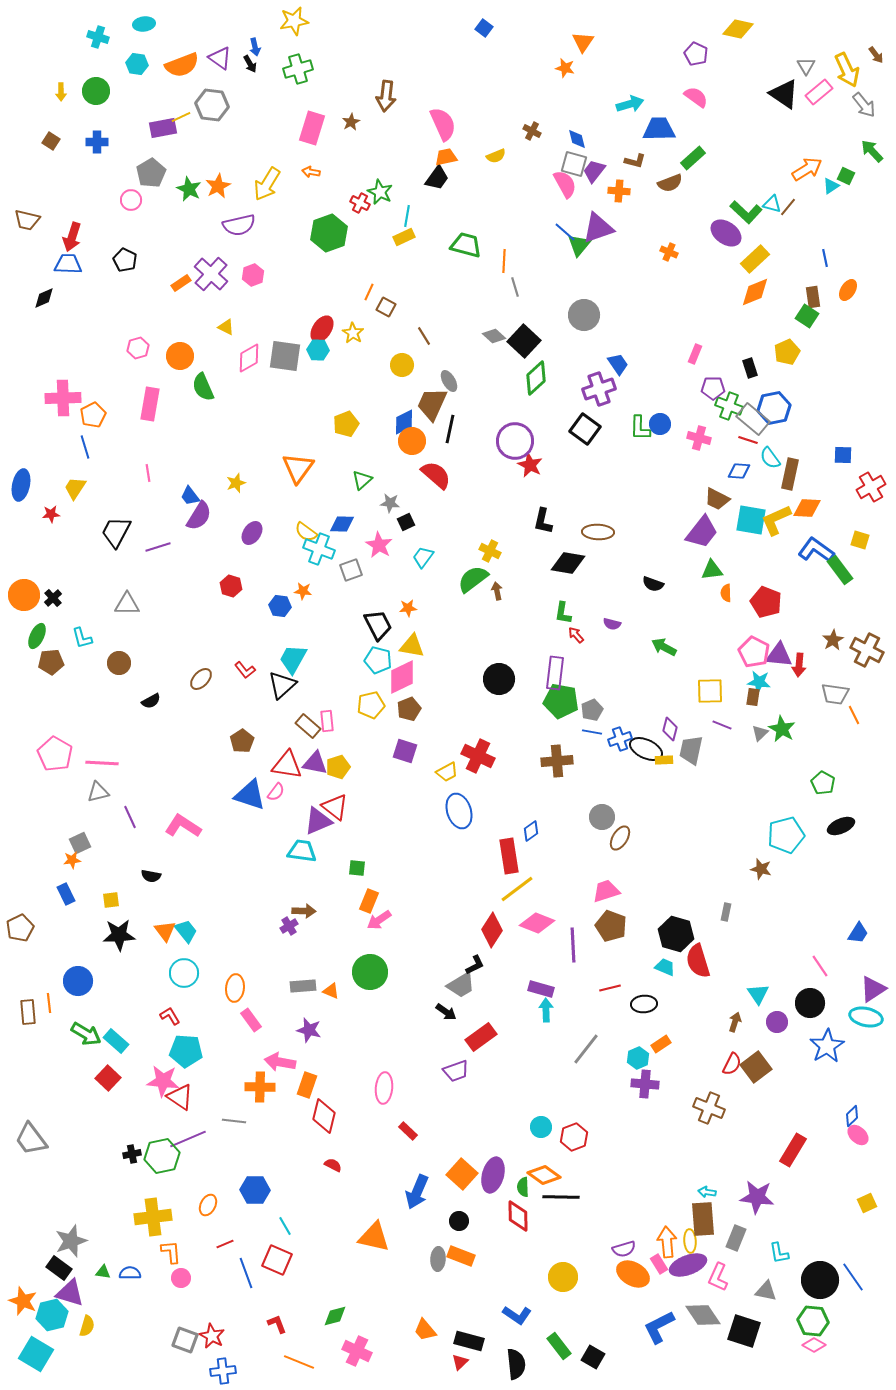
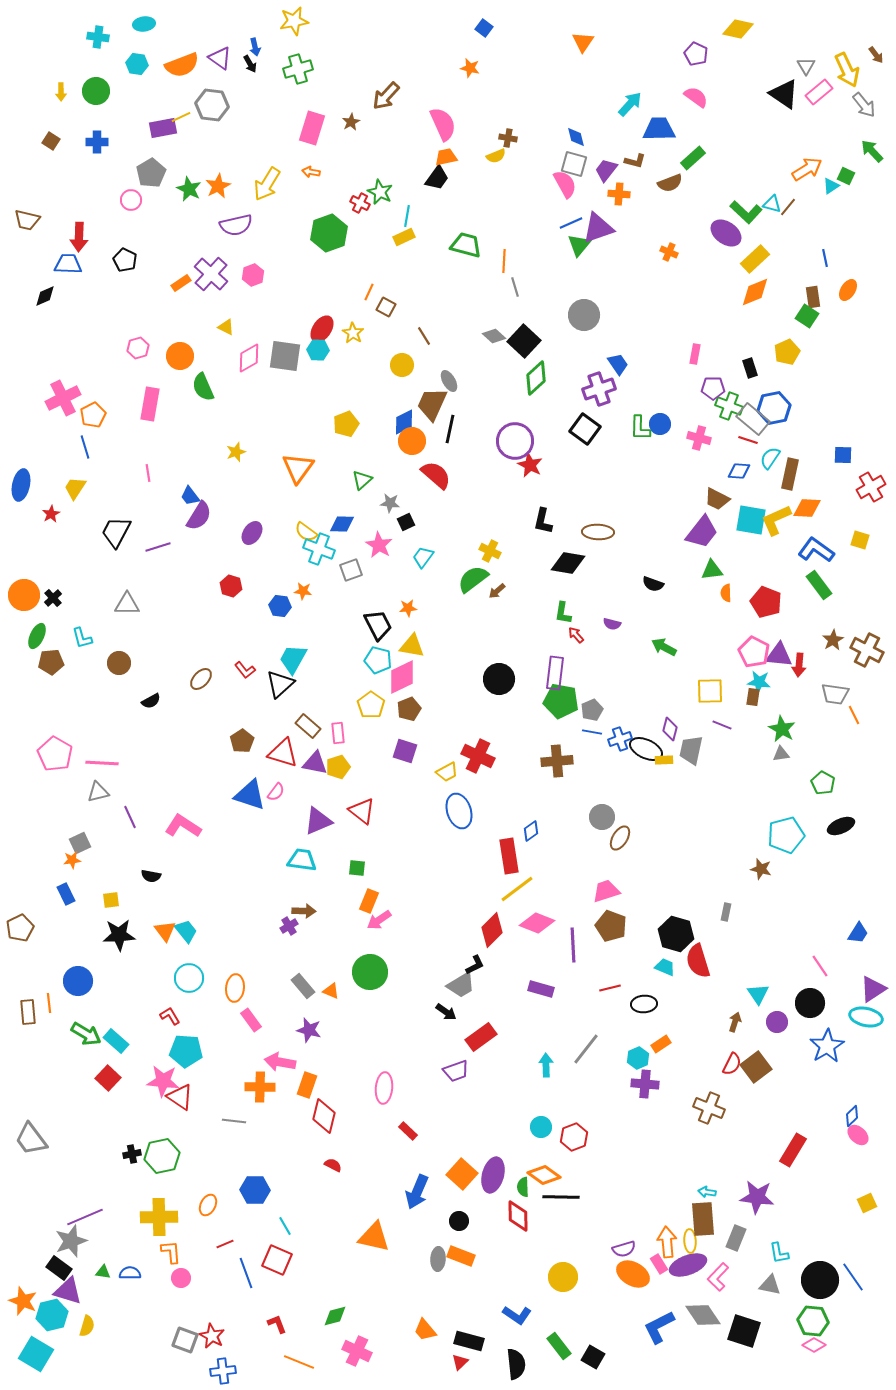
cyan cross at (98, 37): rotated 10 degrees counterclockwise
orange star at (565, 68): moved 95 px left
brown arrow at (386, 96): rotated 36 degrees clockwise
cyan arrow at (630, 104): rotated 32 degrees counterclockwise
brown cross at (532, 131): moved 24 px left, 7 px down; rotated 18 degrees counterclockwise
blue diamond at (577, 139): moved 1 px left, 2 px up
purple trapezoid at (594, 171): moved 12 px right, 1 px up
orange cross at (619, 191): moved 3 px down
purple semicircle at (239, 225): moved 3 px left
blue line at (565, 232): moved 6 px right, 9 px up; rotated 65 degrees counterclockwise
red arrow at (72, 237): moved 7 px right; rotated 16 degrees counterclockwise
black diamond at (44, 298): moved 1 px right, 2 px up
pink rectangle at (695, 354): rotated 12 degrees counterclockwise
pink cross at (63, 398): rotated 24 degrees counterclockwise
cyan semicircle at (770, 458): rotated 70 degrees clockwise
yellow star at (236, 483): moved 31 px up
red star at (51, 514): rotated 24 degrees counterclockwise
green rectangle at (840, 570): moved 21 px left, 15 px down
brown arrow at (497, 591): rotated 120 degrees counterclockwise
black triangle at (282, 685): moved 2 px left, 1 px up
yellow pentagon at (371, 705): rotated 24 degrees counterclockwise
pink rectangle at (327, 721): moved 11 px right, 12 px down
gray triangle at (760, 733): moved 21 px right, 21 px down; rotated 36 degrees clockwise
red triangle at (287, 765): moved 4 px left, 12 px up; rotated 8 degrees clockwise
red triangle at (335, 807): moved 27 px right, 4 px down
cyan trapezoid at (302, 851): moved 9 px down
red diamond at (492, 930): rotated 12 degrees clockwise
cyan circle at (184, 973): moved 5 px right, 5 px down
gray rectangle at (303, 986): rotated 55 degrees clockwise
cyan arrow at (546, 1010): moved 55 px down
purple line at (188, 1139): moved 103 px left, 78 px down
yellow cross at (153, 1217): moved 6 px right; rotated 6 degrees clockwise
pink L-shape at (718, 1277): rotated 20 degrees clockwise
gray triangle at (766, 1291): moved 4 px right, 6 px up
purple triangle at (70, 1293): moved 2 px left, 2 px up
